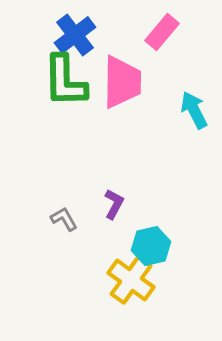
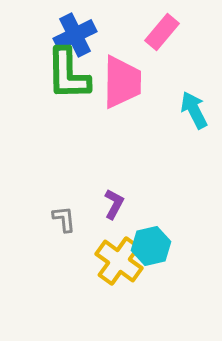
blue cross: rotated 12 degrees clockwise
green L-shape: moved 3 px right, 7 px up
gray L-shape: rotated 24 degrees clockwise
yellow cross: moved 12 px left, 19 px up
